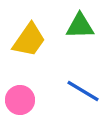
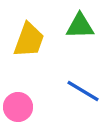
yellow trapezoid: rotated 15 degrees counterclockwise
pink circle: moved 2 px left, 7 px down
